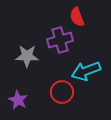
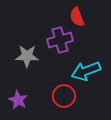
red circle: moved 2 px right, 4 px down
